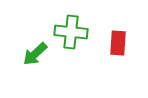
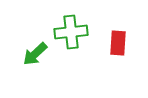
green cross: rotated 12 degrees counterclockwise
